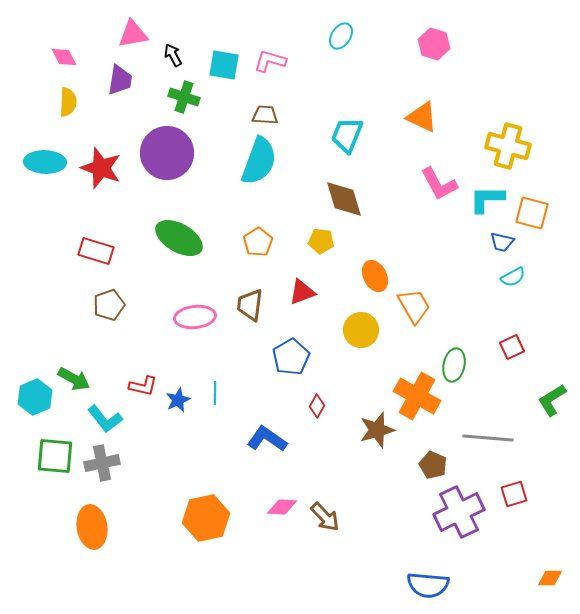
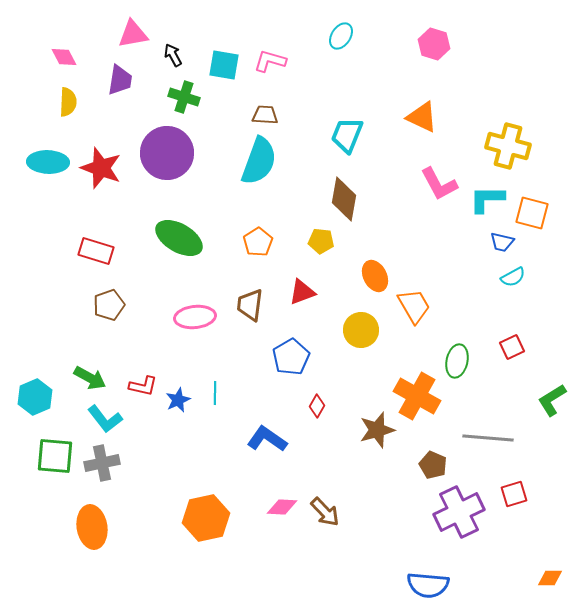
cyan ellipse at (45, 162): moved 3 px right
brown diamond at (344, 199): rotated 27 degrees clockwise
green ellipse at (454, 365): moved 3 px right, 4 px up
green arrow at (74, 379): moved 16 px right, 1 px up
brown arrow at (325, 517): moved 5 px up
